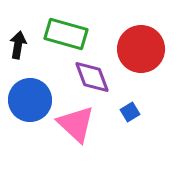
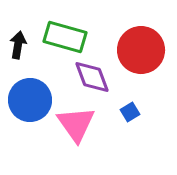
green rectangle: moved 1 px left, 3 px down
red circle: moved 1 px down
pink triangle: rotated 12 degrees clockwise
